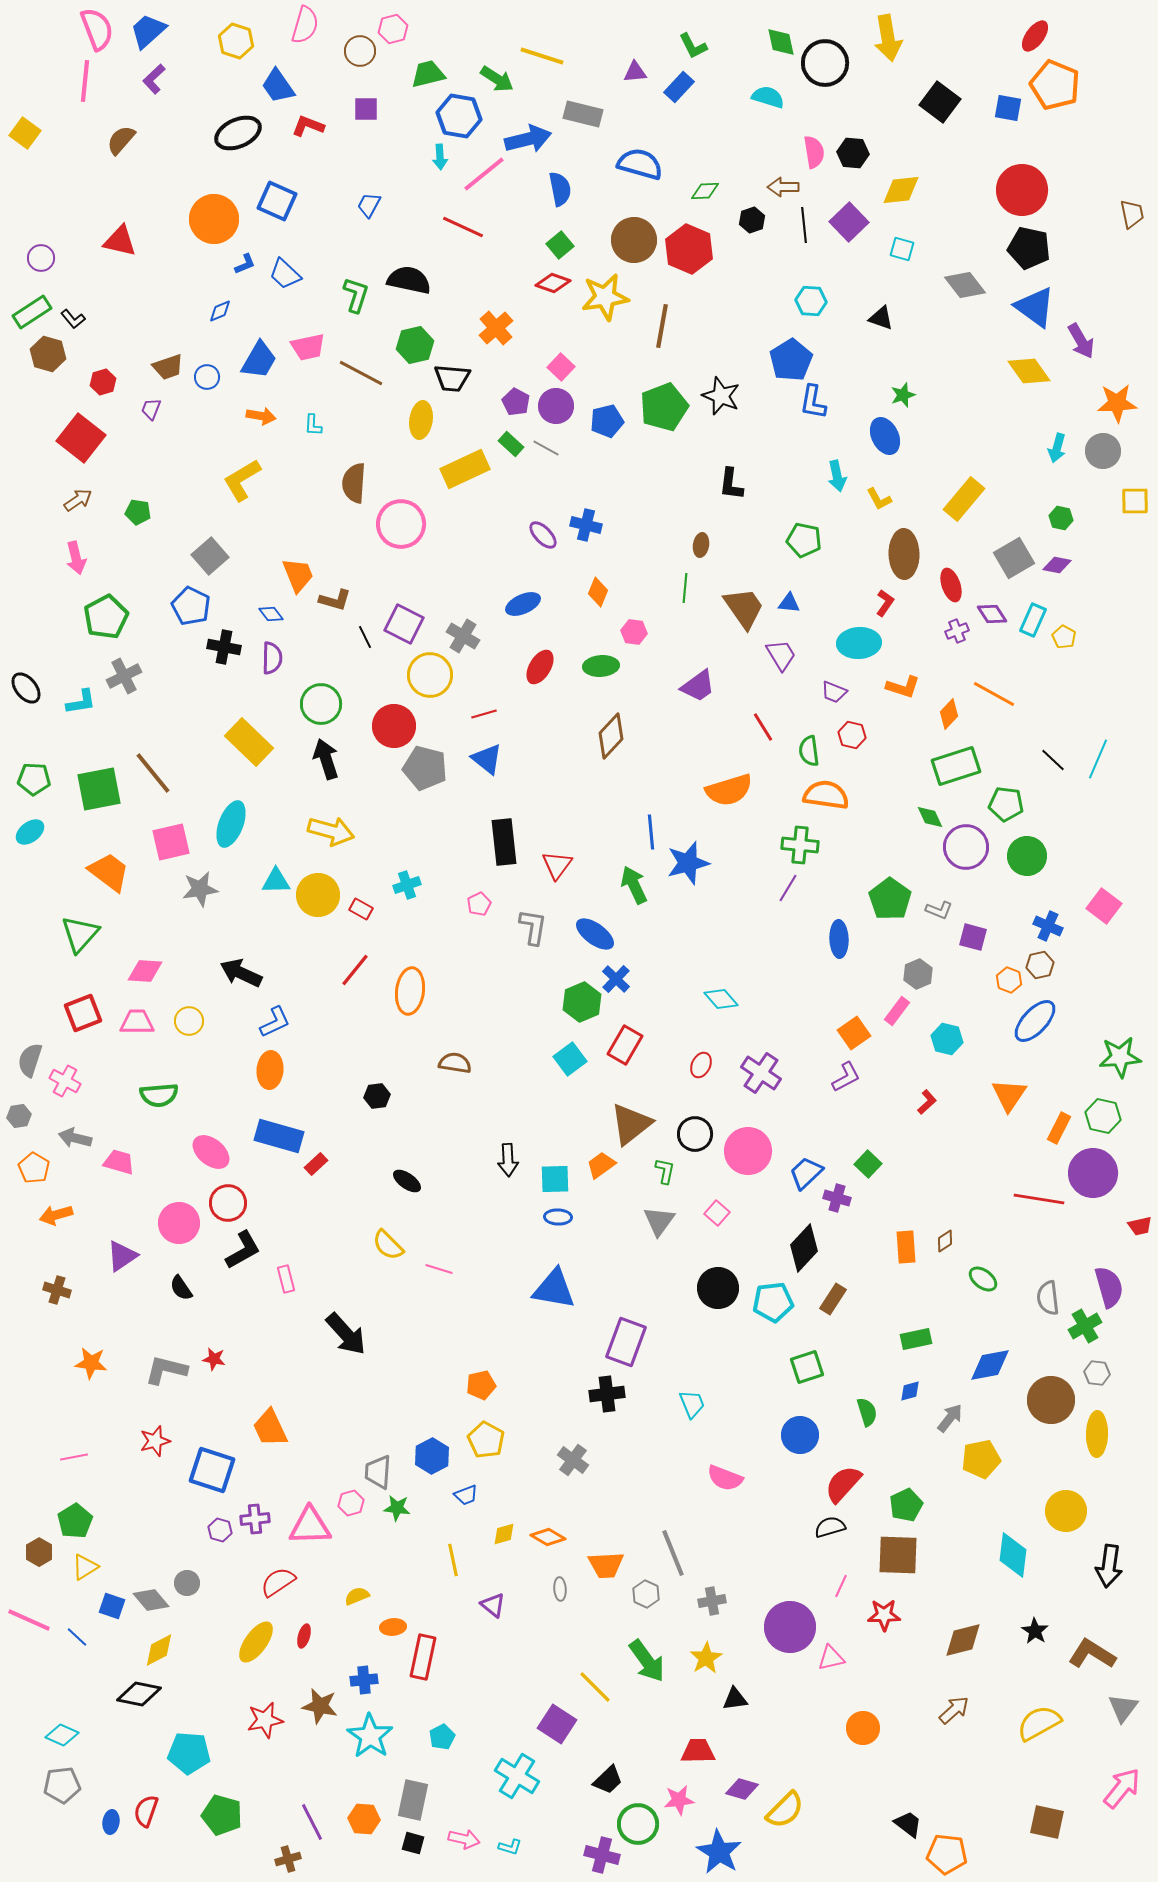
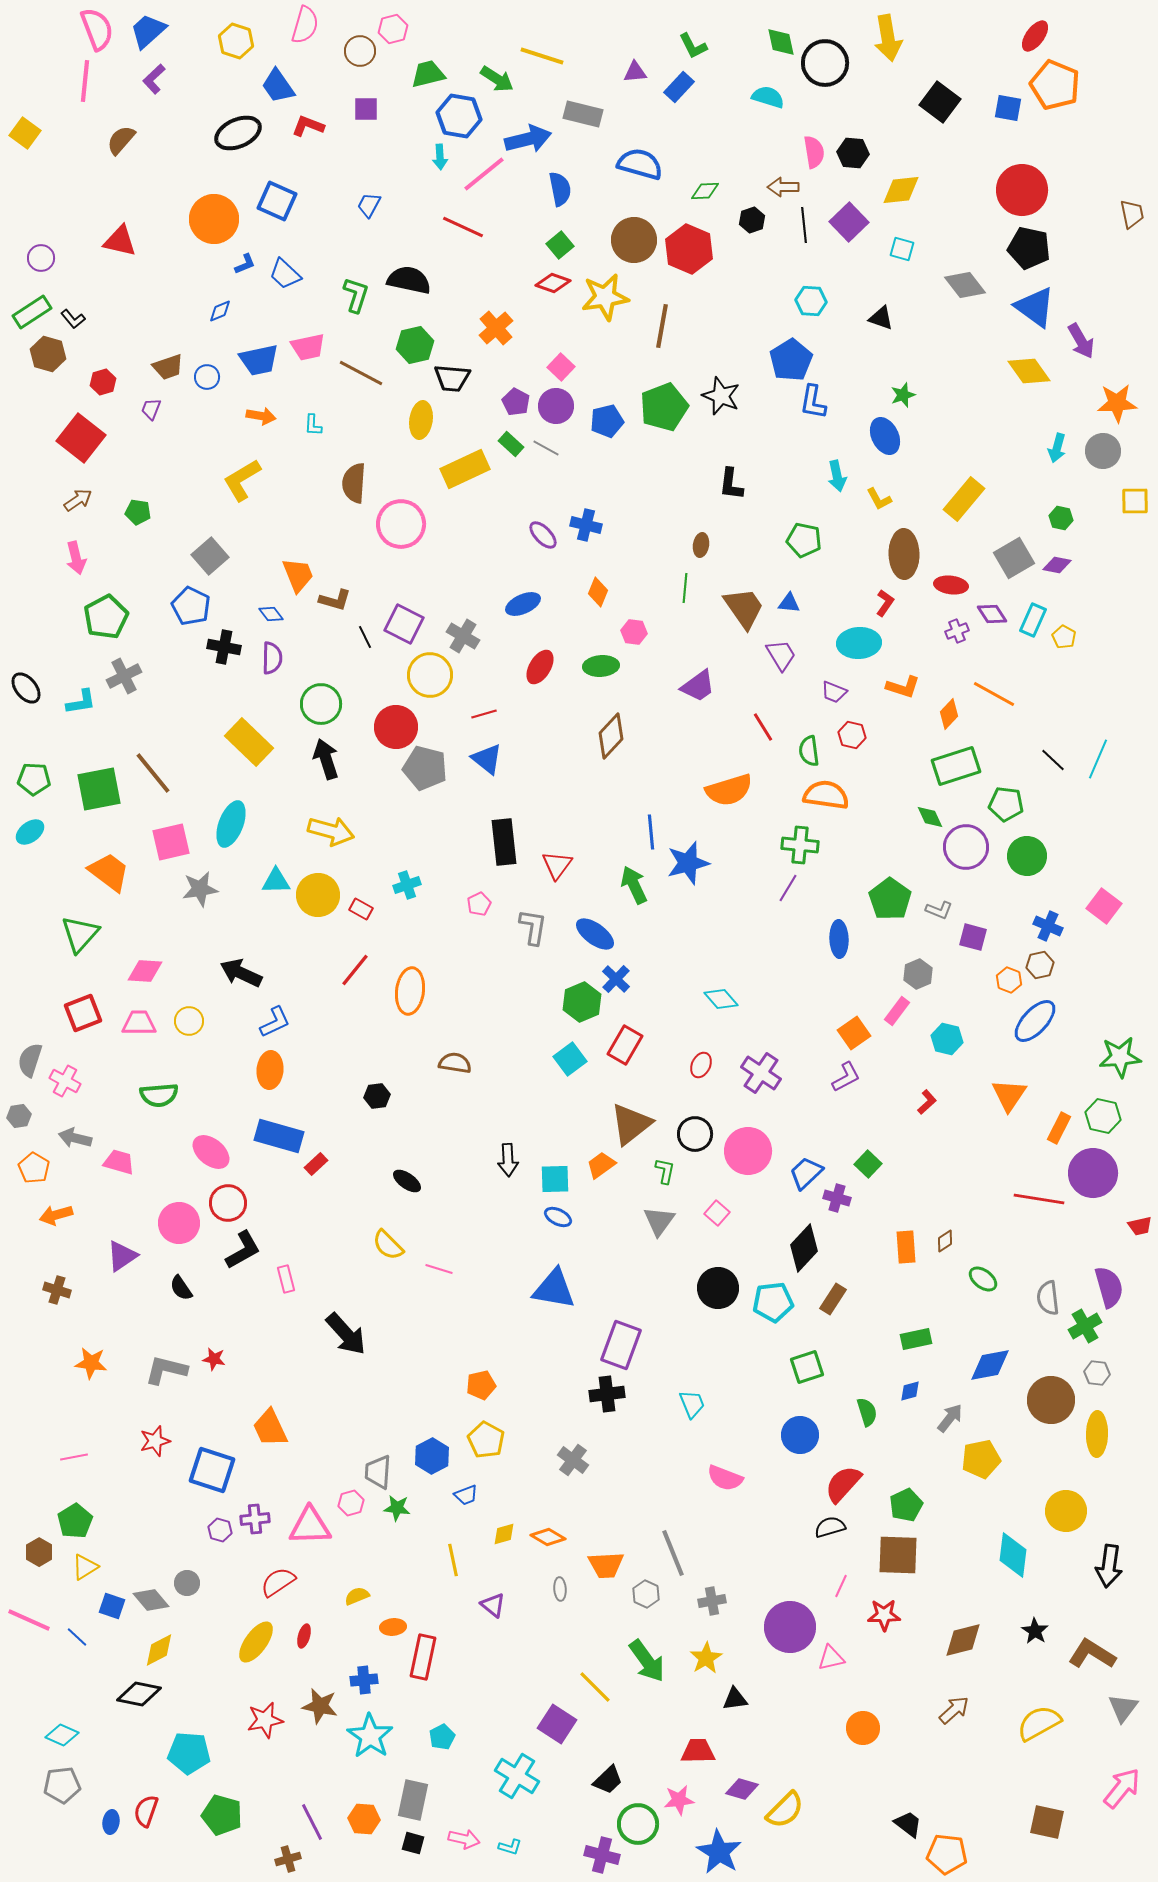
blue trapezoid at (259, 360): rotated 48 degrees clockwise
red ellipse at (951, 585): rotated 64 degrees counterclockwise
red circle at (394, 726): moved 2 px right, 1 px down
pink trapezoid at (137, 1022): moved 2 px right, 1 px down
blue ellipse at (558, 1217): rotated 24 degrees clockwise
purple rectangle at (626, 1342): moved 5 px left, 3 px down
